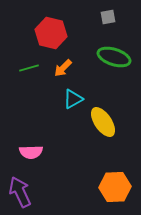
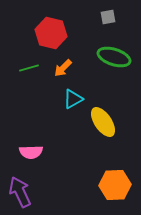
orange hexagon: moved 2 px up
